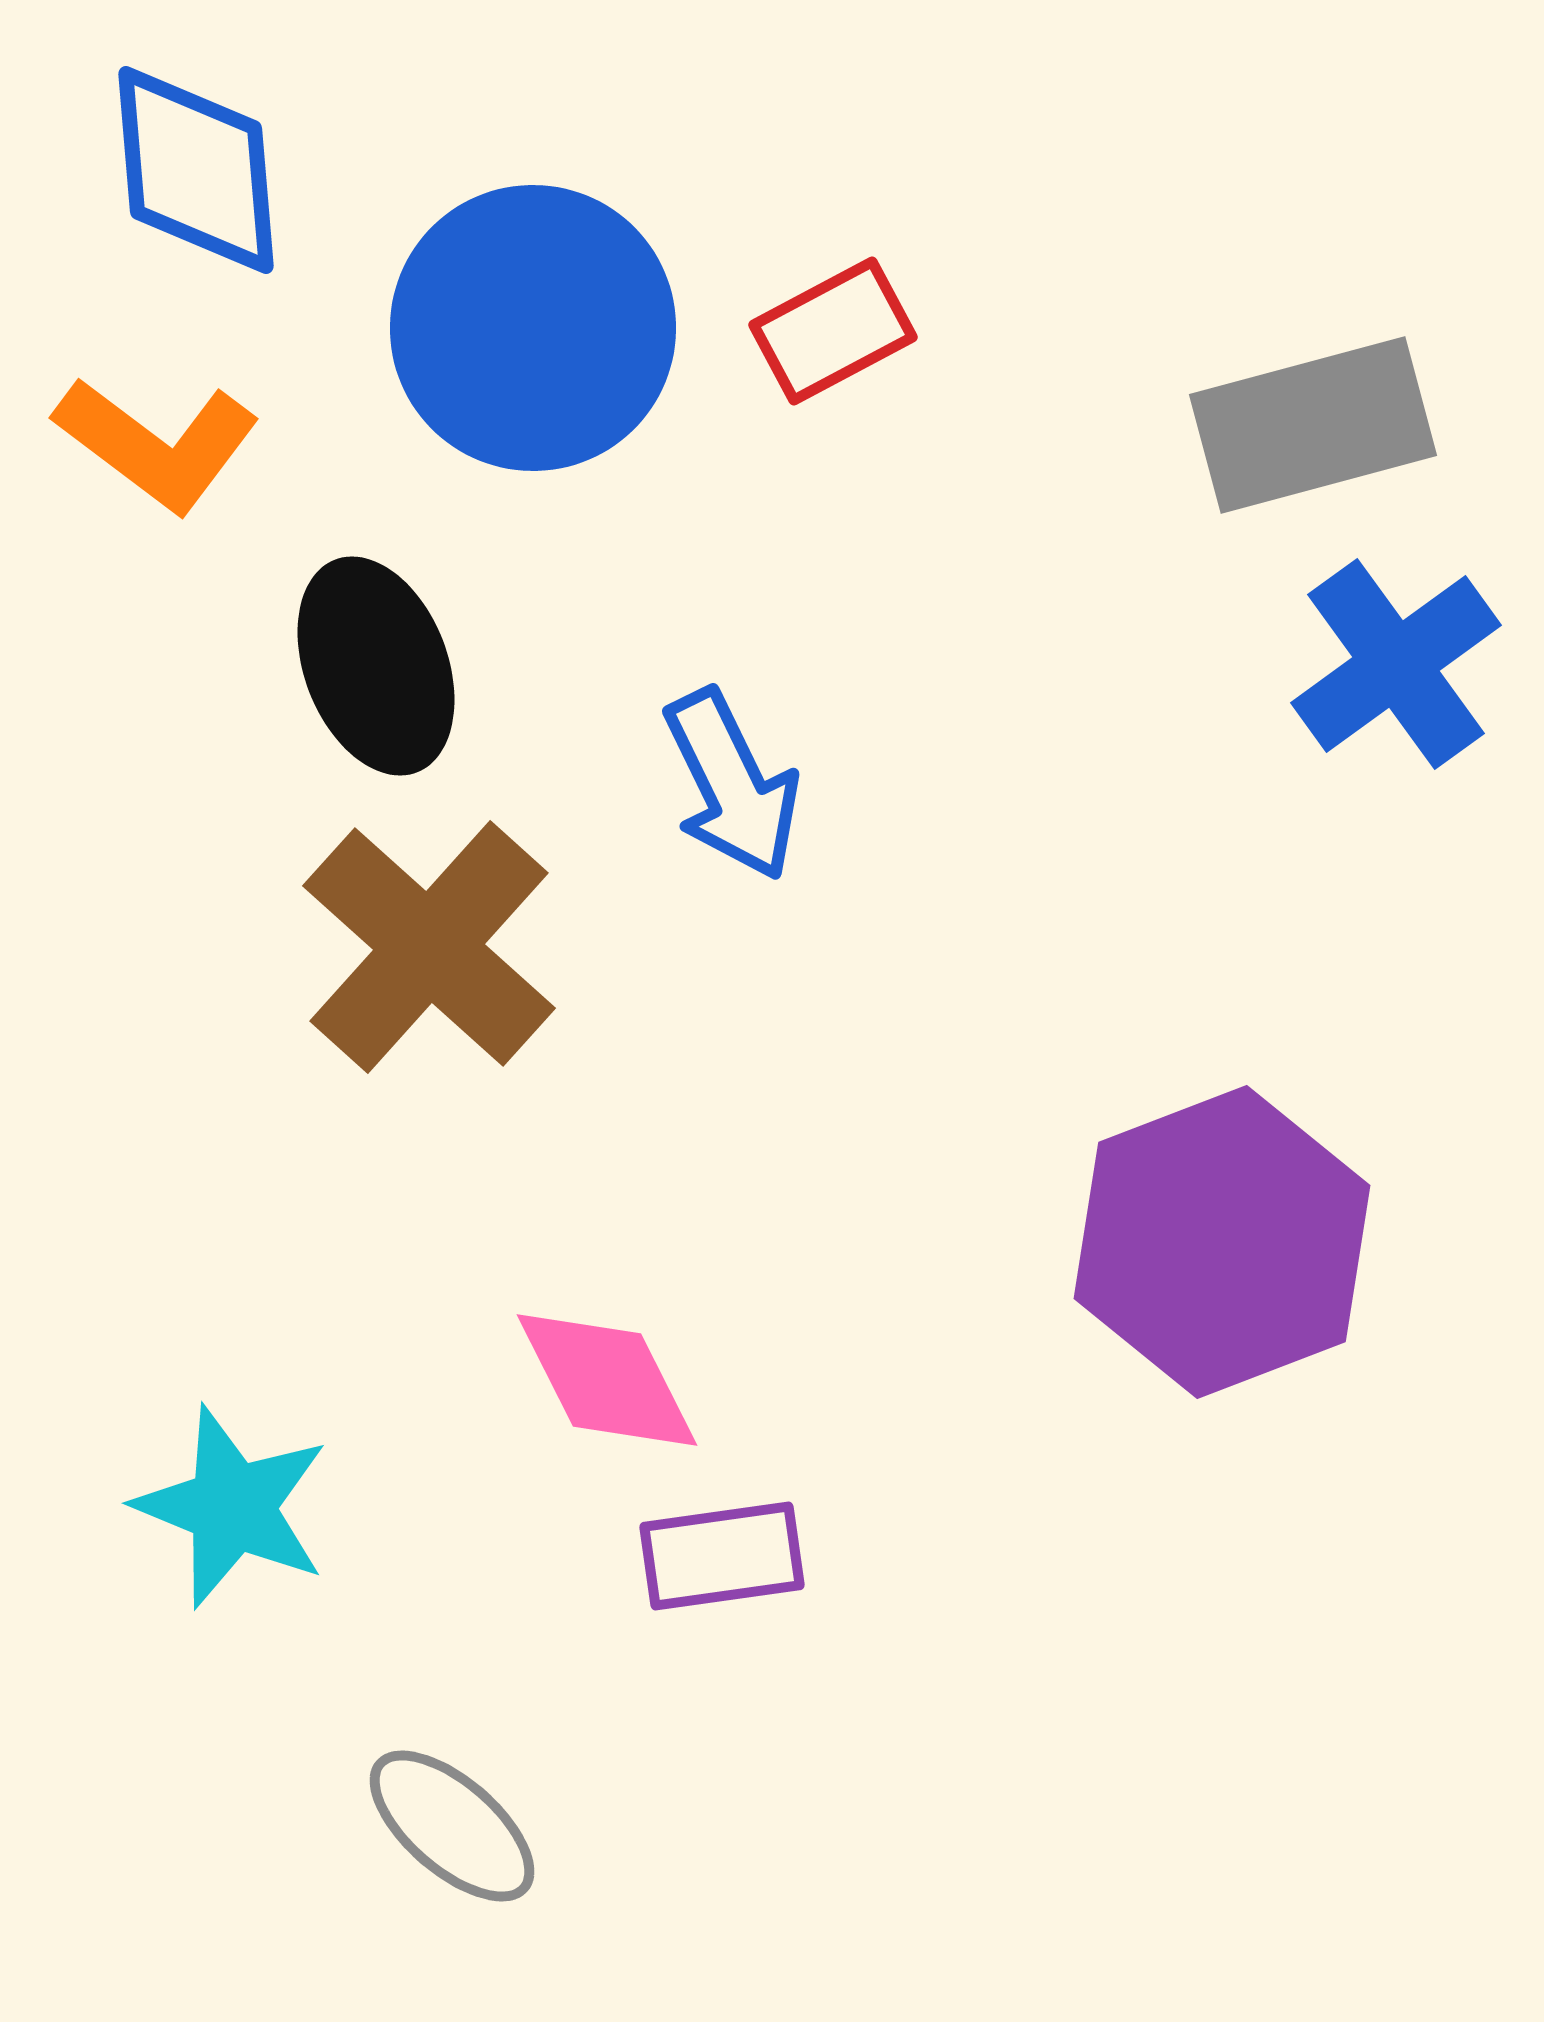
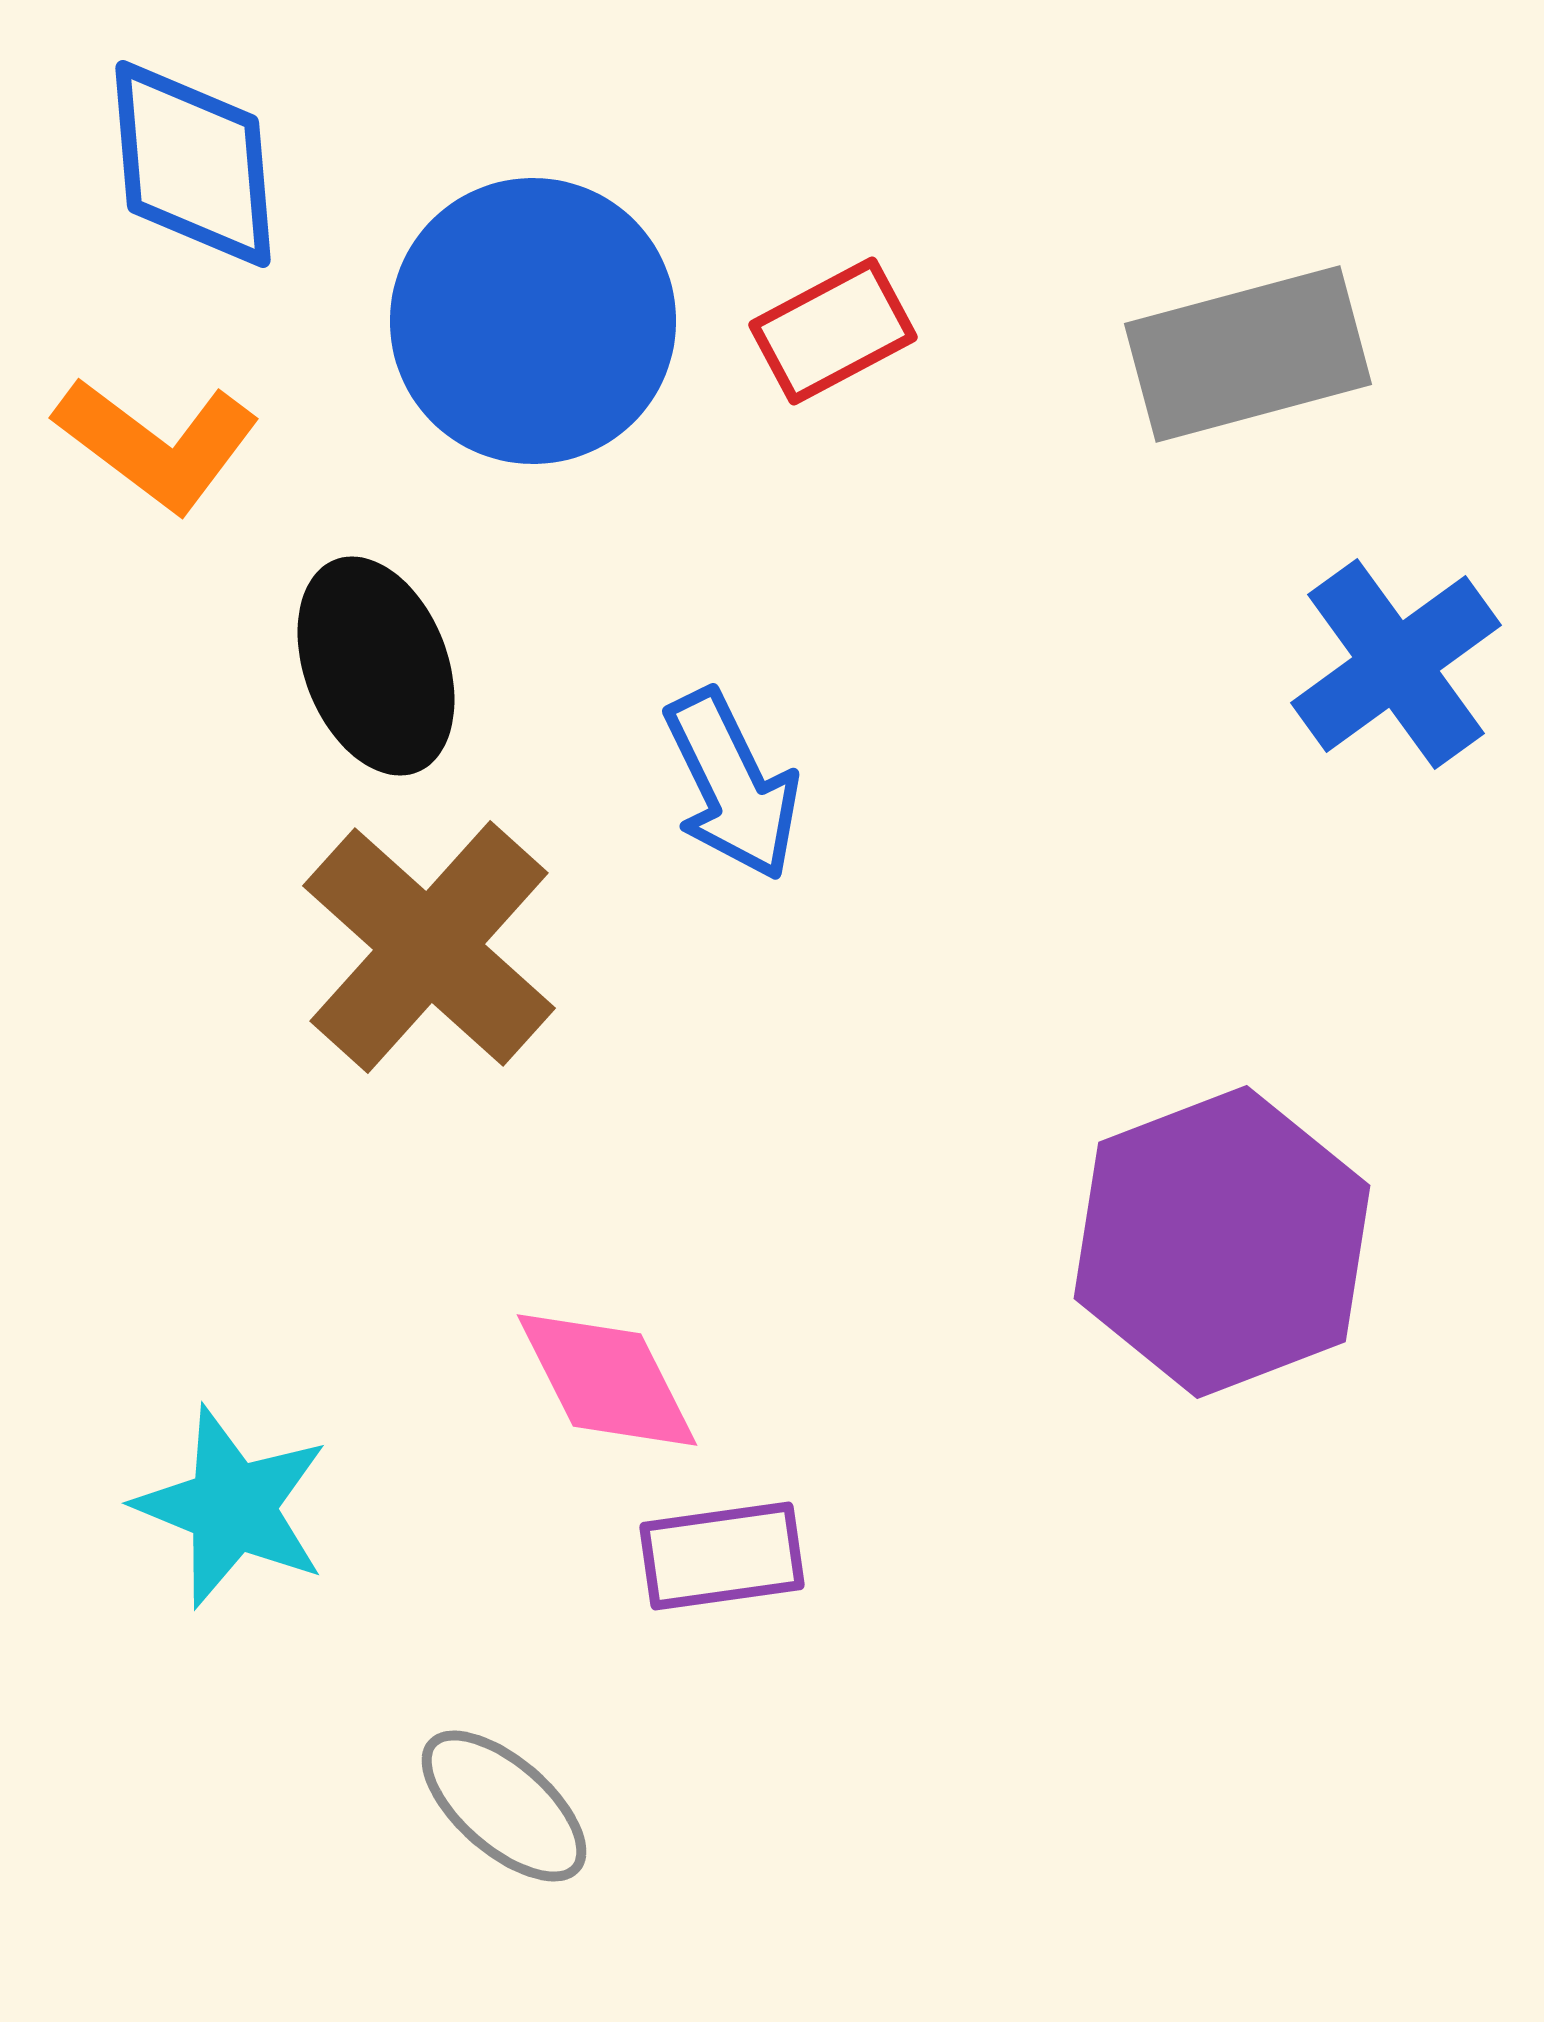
blue diamond: moved 3 px left, 6 px up
blue circle: moved 7 px up
gray rectangle: moved 65 px left, 71 px up
gray ellipse: moved 52 px right, 20 px up
